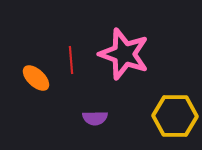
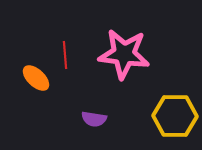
pink star: rotated 12 degrees counterclockwise
red line: moved 6 px left, 5 px up
purple semicircle: moved 1 px left, 1 px down; rotated 10 degrees clockwise
